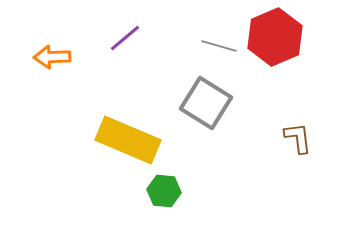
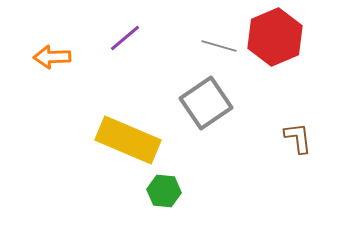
gray square: rotated 24 degrees clockwise
